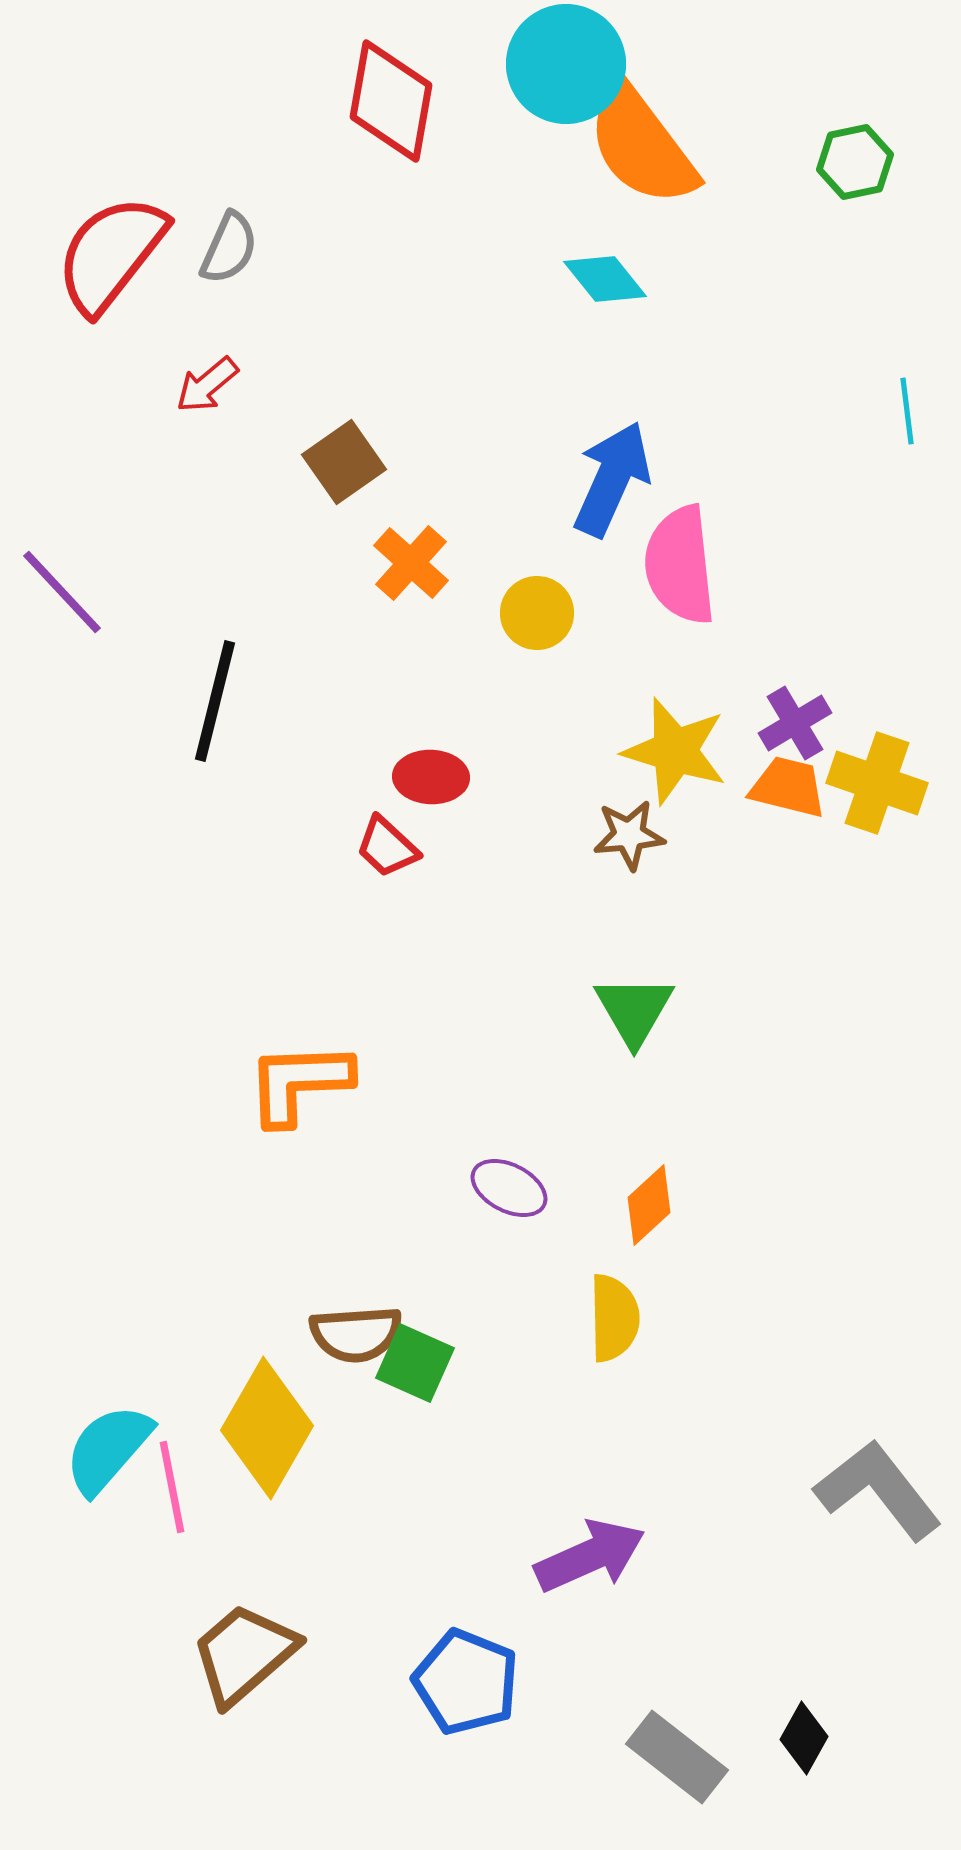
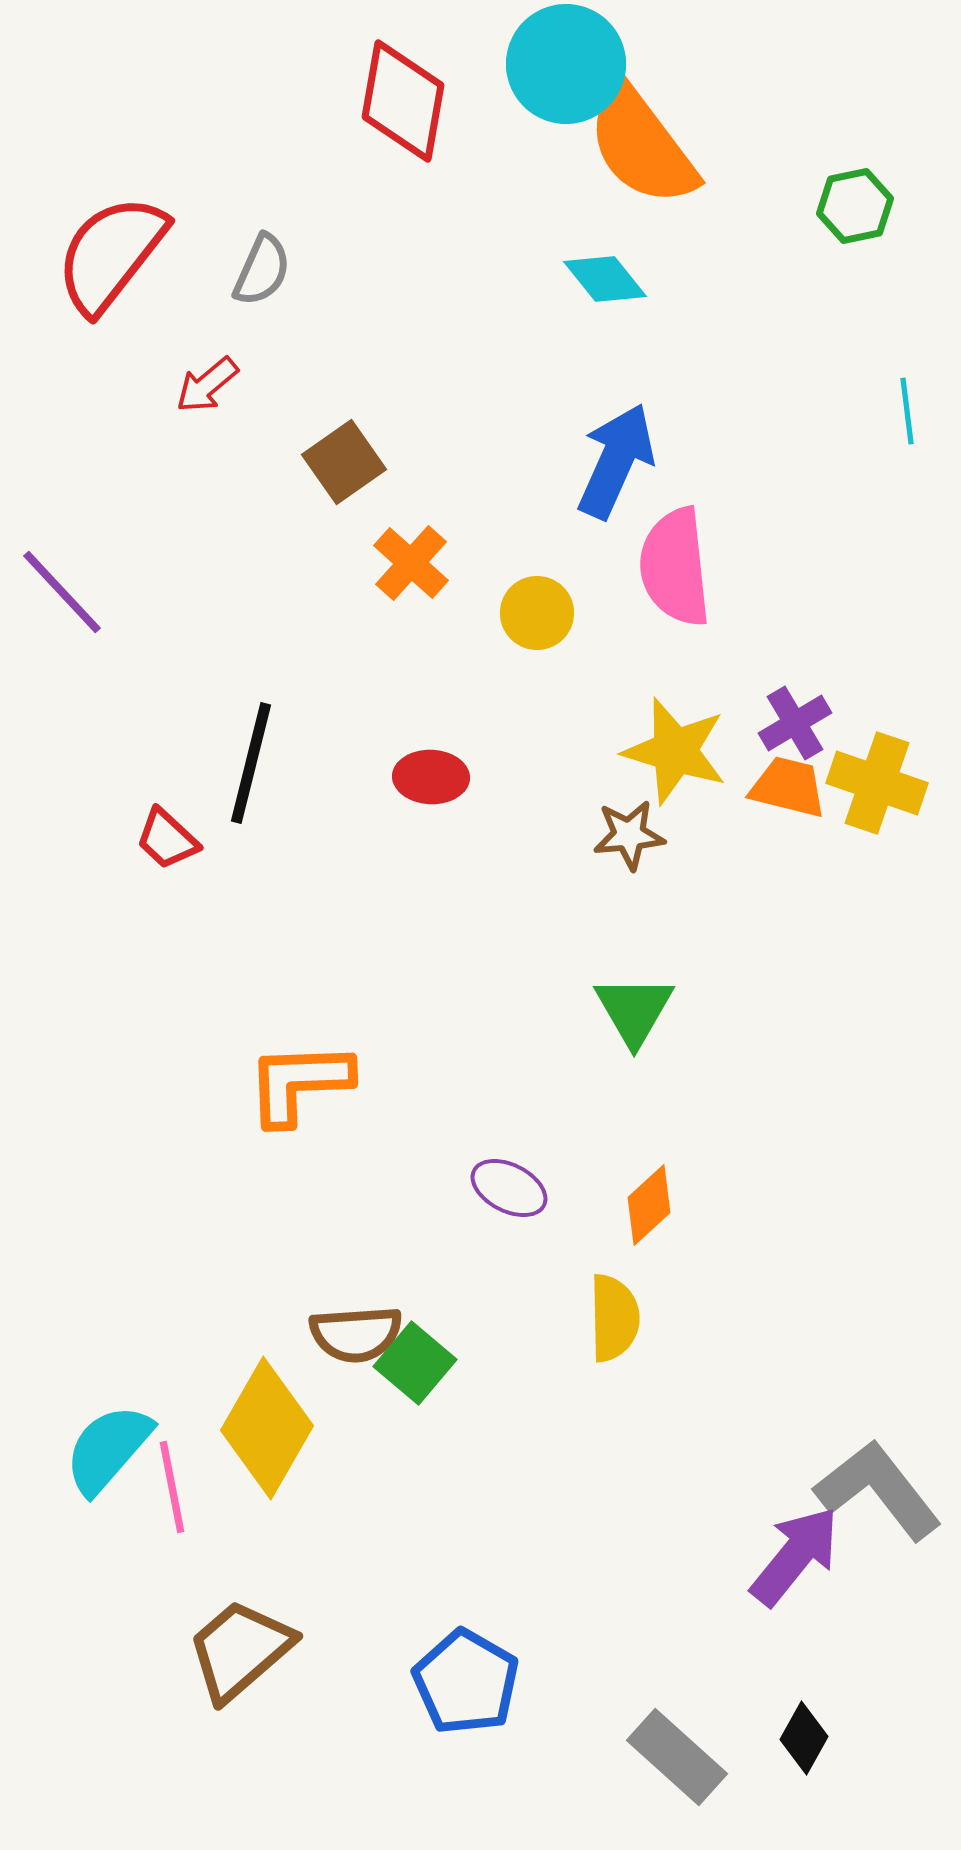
red diamond: moved 12 px right
green hexagon: moved 44 px down
gray semicircle: moved 33 px right, 22 px down
blue arrow: moved 4 px right, 18 px up
pink semicircle: moved 5 px left, 2 px down
black line: moved 36 px right, 62 px down
red trapezoid: moved 220 px left, 8 px up
green square: rotated 16 degrees clockwise
purple arrow: moved 205 px right; rotated 27 degrees counterclockwise
brown trapezoid: moved 4 px left, 4 px up
blue pentagon: rotated 8 degrees clockwise
gray rectangle: rotated 4 degrees clockwise
